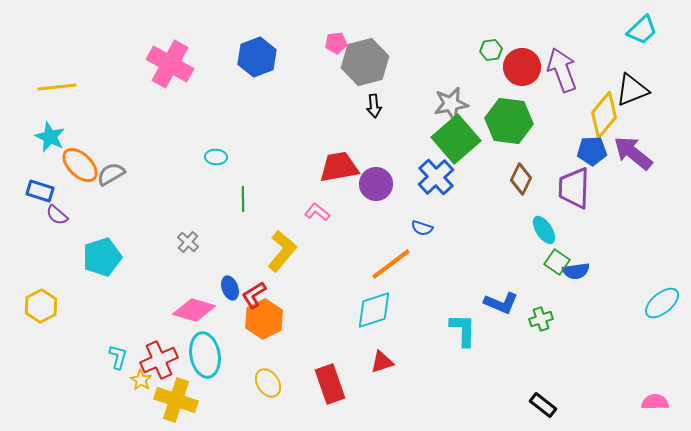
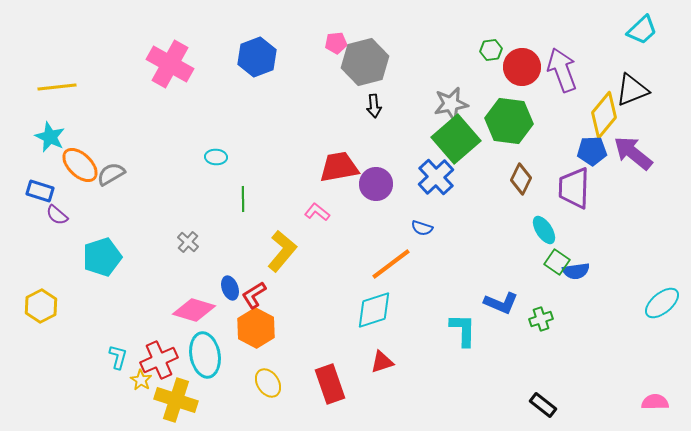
orange hexagon at (264, 319): moved 8 px left, 9 px down; rotated 6 degrees counterclockwise
